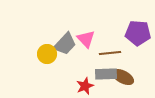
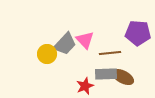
pink triangle: moved 1 px left, 1 px down
